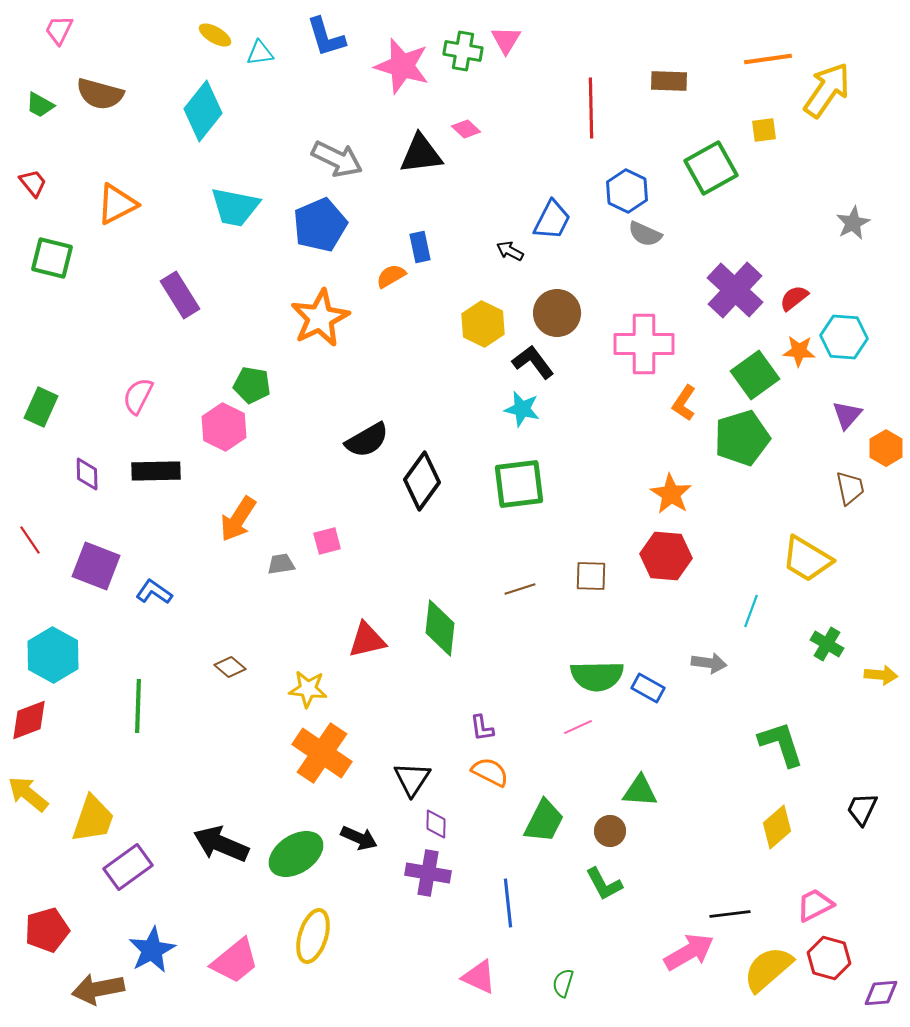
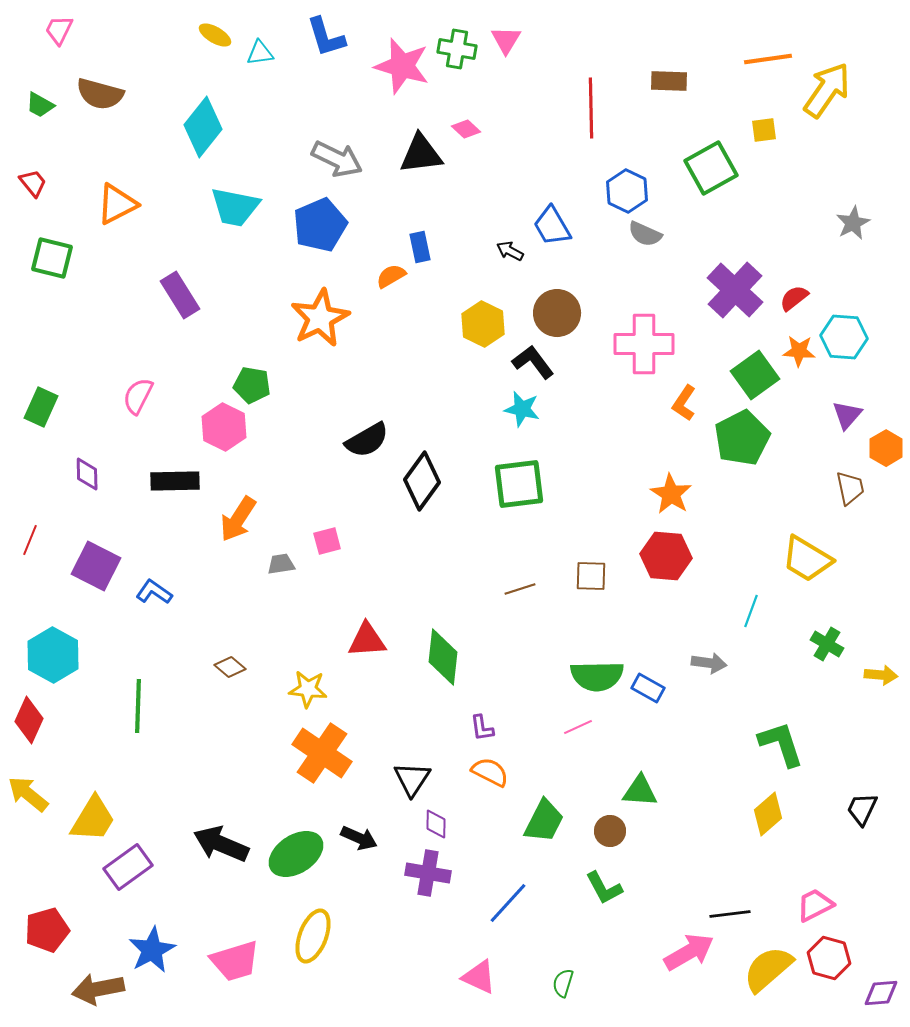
green cross at (463, 51): moved 6 px left, 2 px up
cyan diamond at (203, 111): moved 16 px down
blue trapezoid at (552, 220): moved 6 px down; rotated 123 degrees clockwise
green pentagon at (742, 438): rotated 10 degrees counterclockwise
black rectangle at (156, 471): moved 19 px right, 10 px down
red line at (30, 540): rotated 56 degrees clockwise
purple square at (96, 566): rotated 6 degrees clockwise
green diamond at (440, 628): moved 3 px right, 29 px down
red triangle at (367, 640): rotated 9 degrees clockwise
red diamond at (29, 720): rotated 45 degrees counterclockwise
yellow trapezoid at (93, 819): rotated 12 degrees clockwise
yellow diamond at (777, 827): moved 9 px left, 13 px up
green L-shape at (604, 884): moved 4 px down
blue line at (508, 903): rotated 48 degrees clockwise
yellow ellipse at (313, 936): rotated 4 degrees clockwise
pink trapezoid at (235, 961): rotated 22 degrees clockwise
